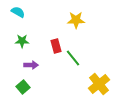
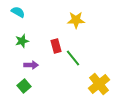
green star: rotated 16 degrees counterclockwise
green square: moved 1 px right, 1 px up
